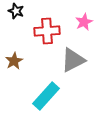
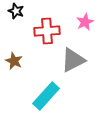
pink star: moved 1 px right
brown star: rotated 18 degrees counterclockwise
